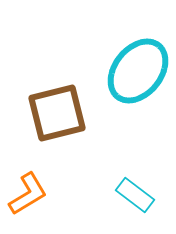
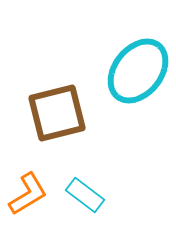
cyan rectangle: moved 50 px left
